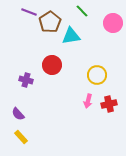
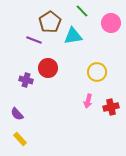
purple line: moved 5 px right, 28 px down
pink circle: moved 2 px left
cyan triangle: moved 2 px right
red circle: moved 4 px left, 3 px down
yellow circle: moved 3 px up
red cross: moved 2 px right, 3 px down
purple semicircle: moved 1 px left
yellow rectangle: moved 1 px left, 2 px down
